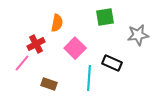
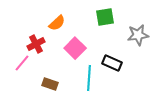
orange semicircle: rotated 36 degrees clockwise
brown rectangle: moved 1 px right
